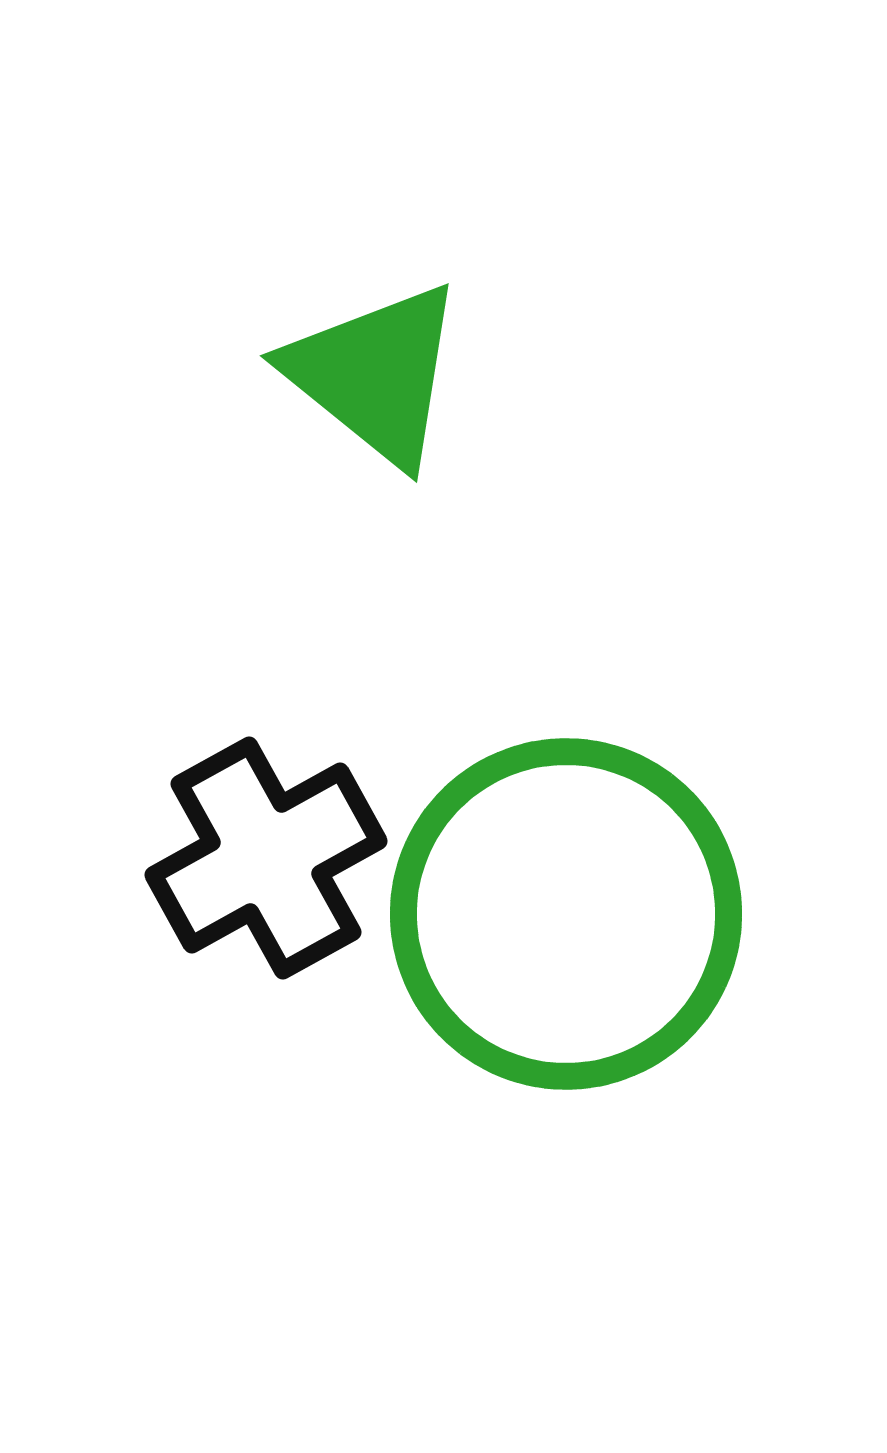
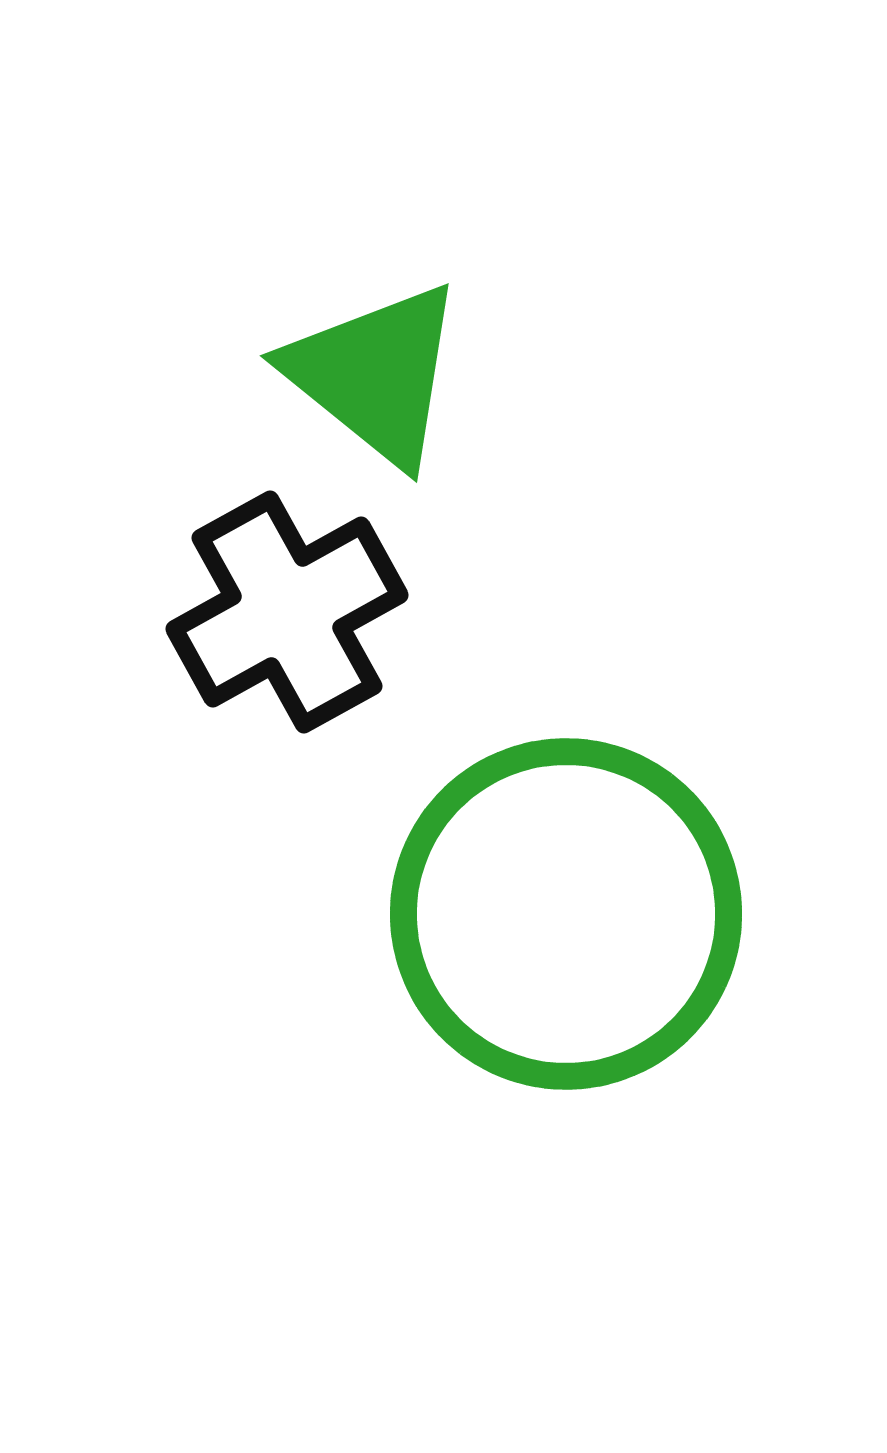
black cross: moved 21 px right, 246 px up
